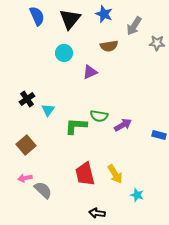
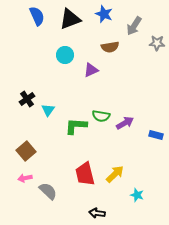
black triangle: rotated 30 degrees clockwise
brown semicircle: moved 1 px right, 1 px down
cyan circle: moved 1 px right, 2 px down
purple triangle: moved 1 px right, 2 px up
green semicircle: moved 2 px right
purple arrow: moved 2 px right, 2 px up
blue rectangle: moved 3 px left
brown square: moved 6 px down
yellow arrow: rotated 102 degrees counterclockwise
gray semicircle: moved 5 px right, 1 px down
